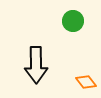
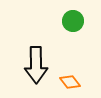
orange diamond: moved 16 px left
